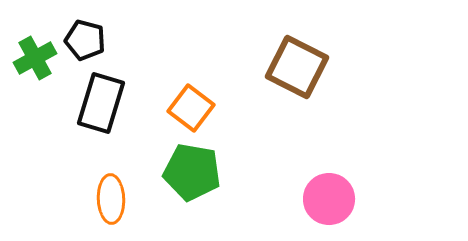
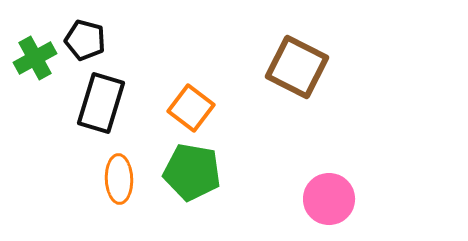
orange ellipse: moved 8 px right, 20 px up
